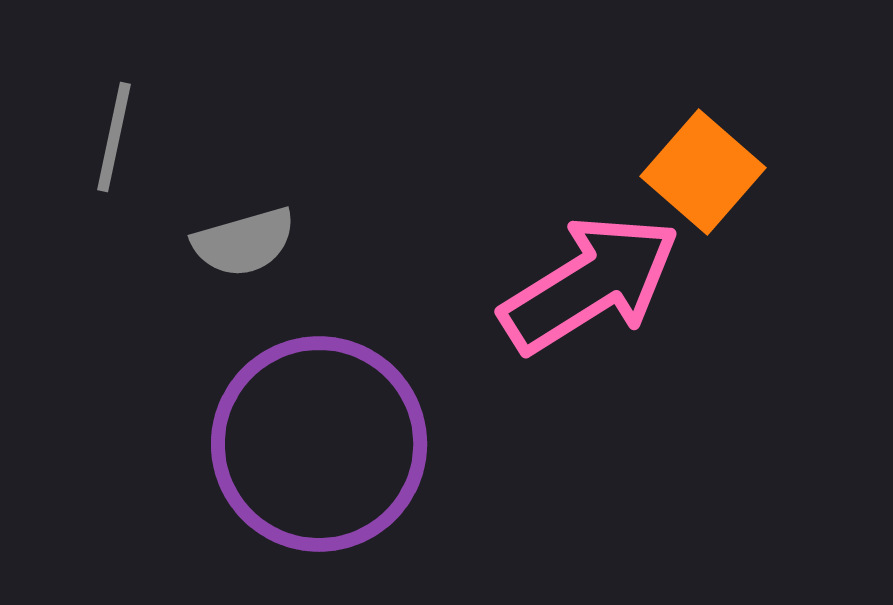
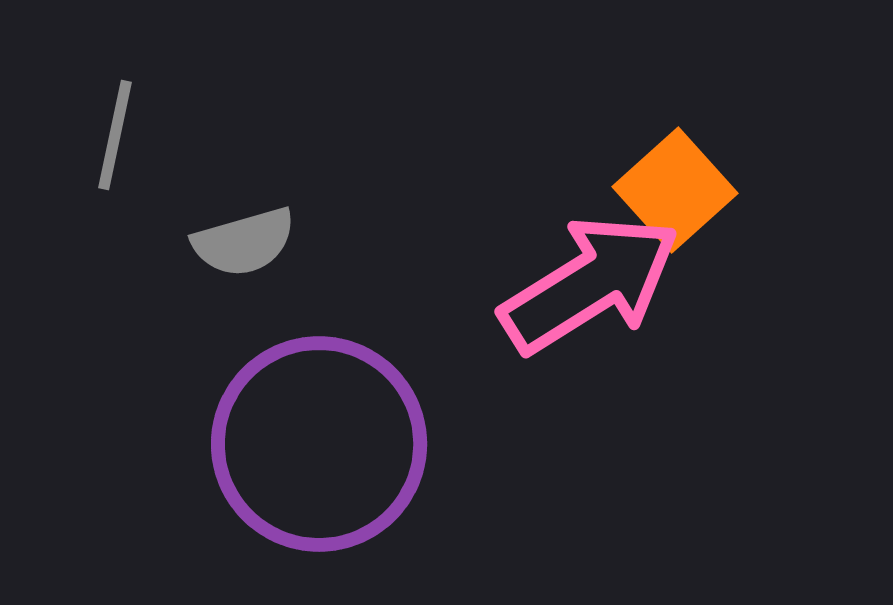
gray line: moved 1 px right, 2 px up
orange square: moved 28 px left, 18 px down; rotated 7 degrees clockwise
